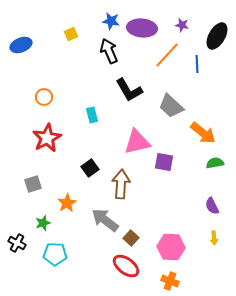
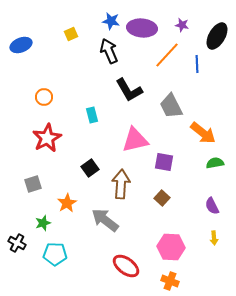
gray trapezoid: rotated 20 degrees clockwise
pink triangle: moved 2 px left, 2 px up
brown square: moved 31 px right, 40 px up
